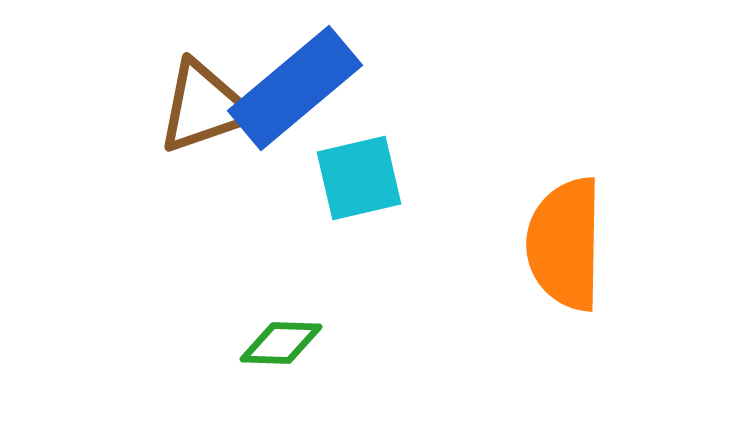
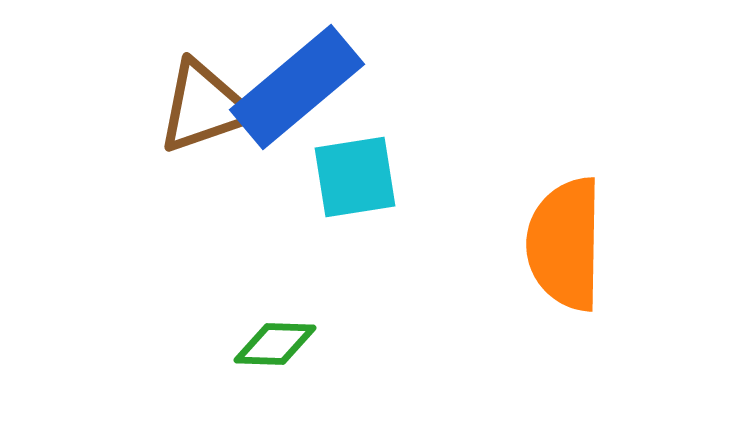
blue rectangle: moved 2 px right, 1 px up
cyan square: moved 4 px left, 1 px up; rotated 4 degrees clockwise
green diamond: moved 6 px left, 1 px down
